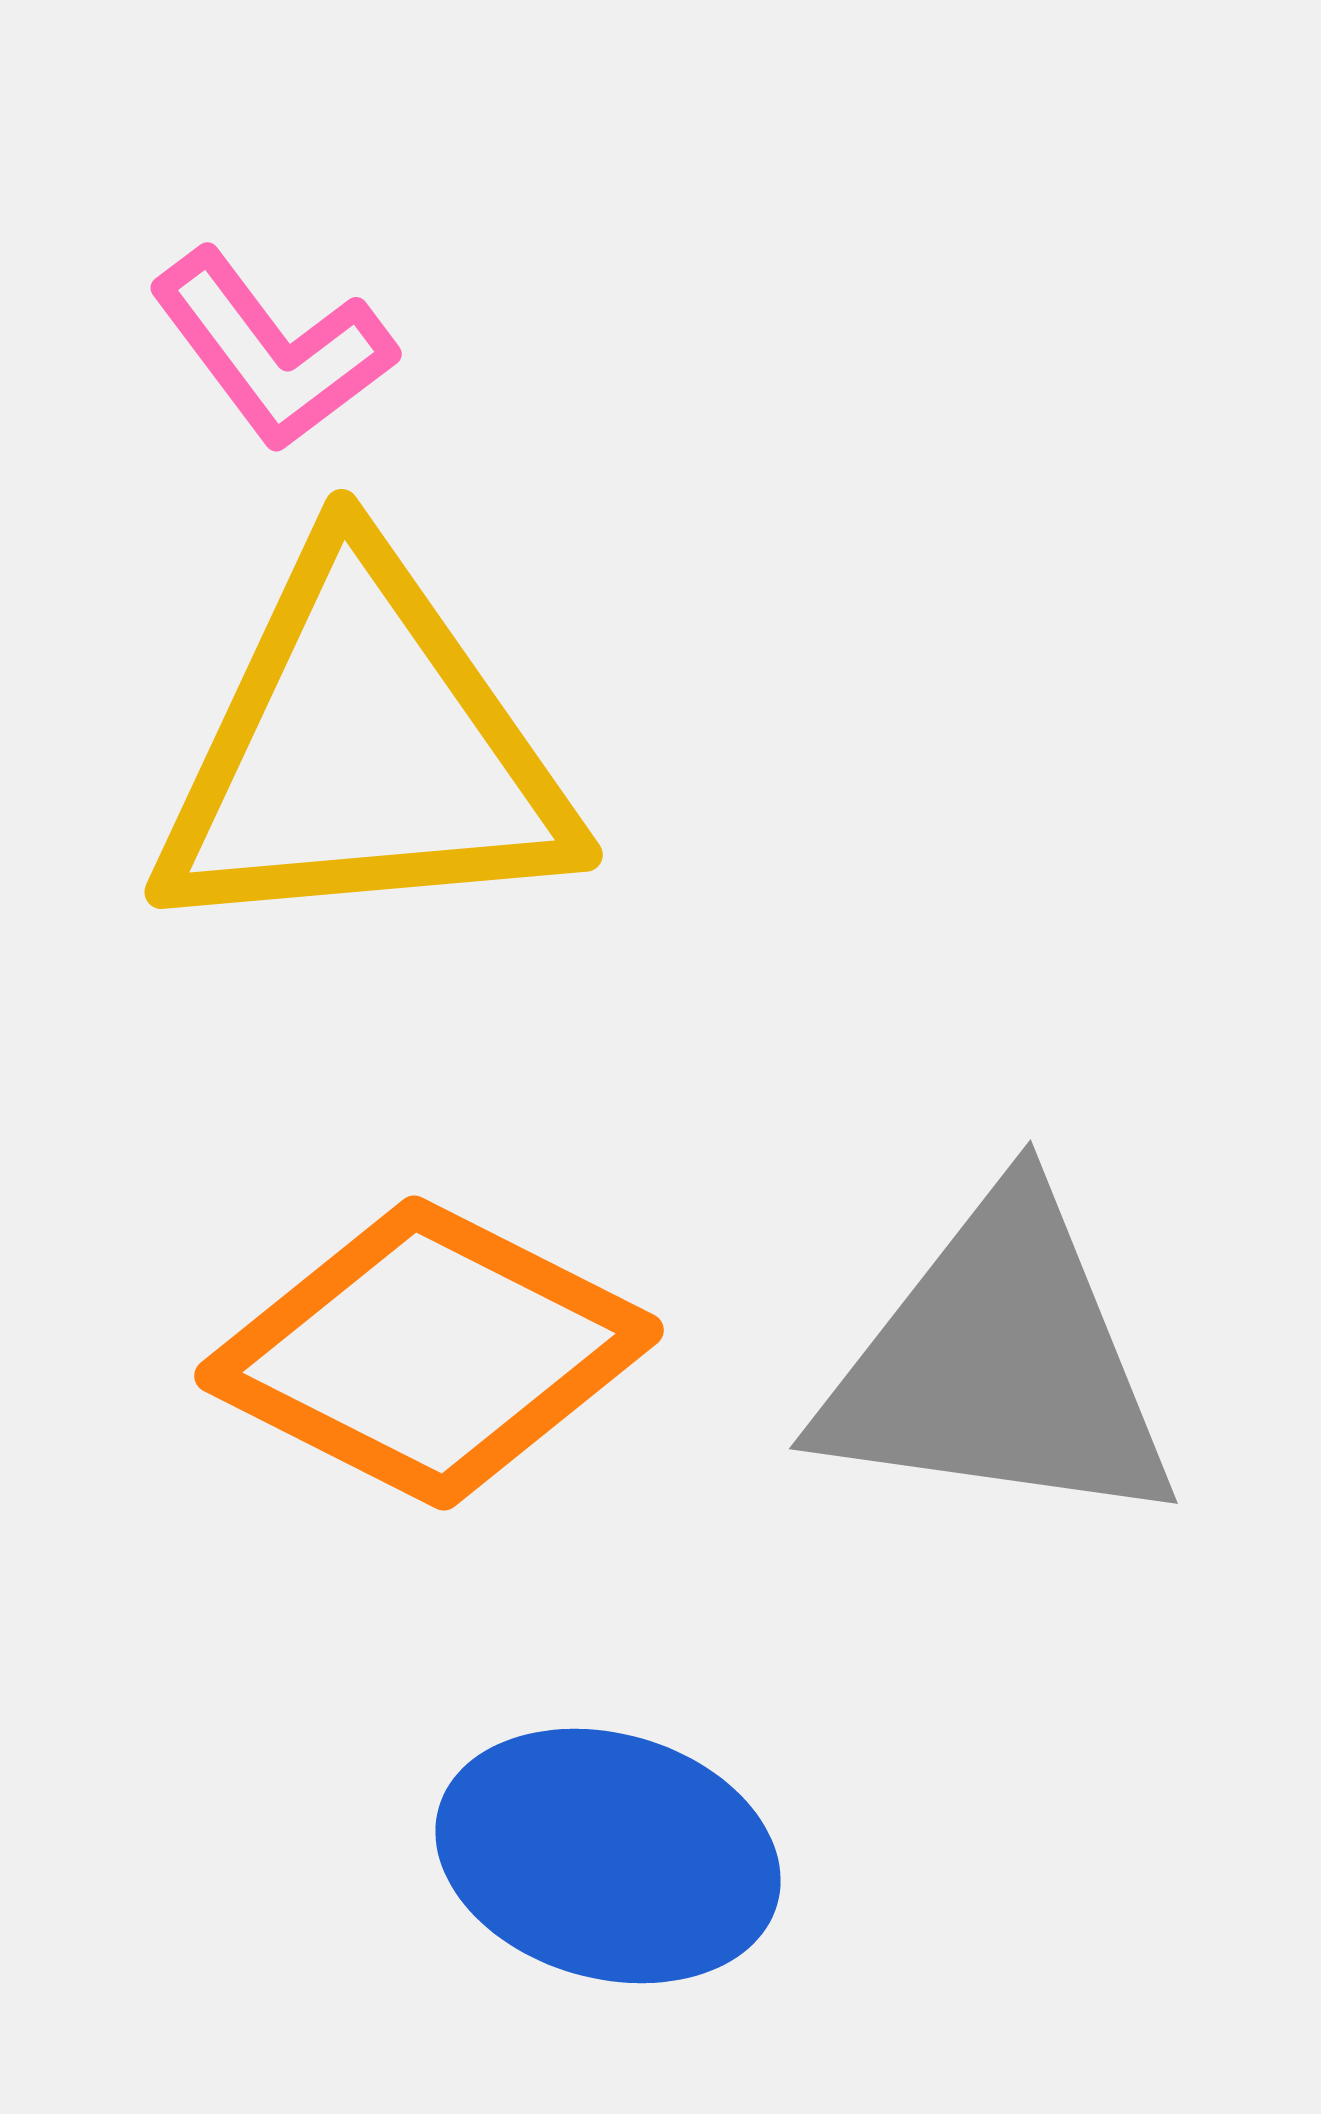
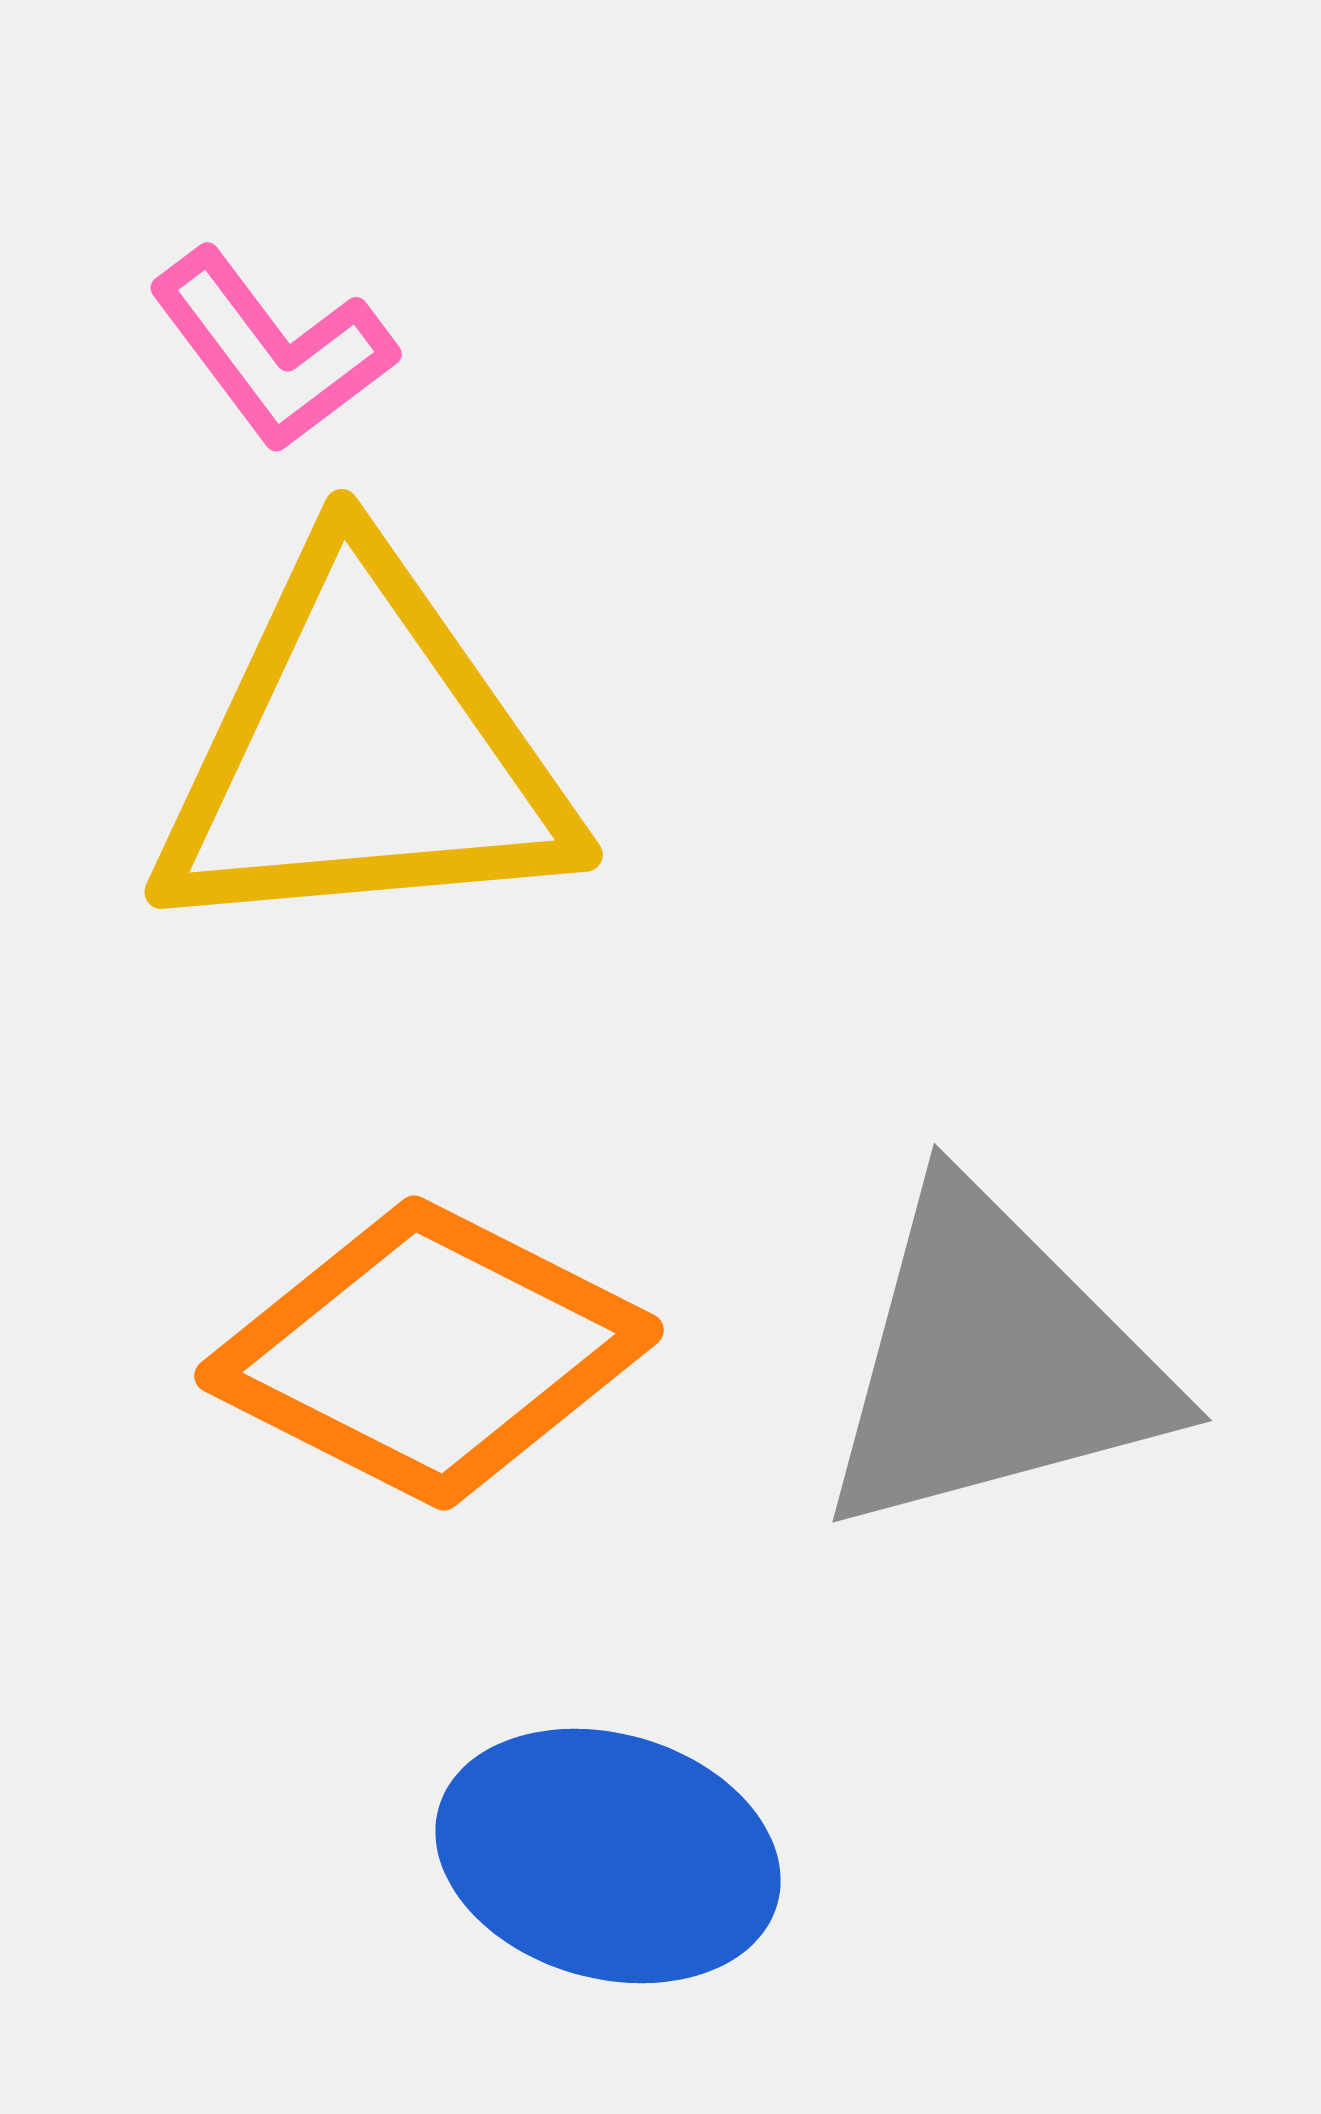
gray triangle: moved 6 px left, 2 px up; rotated 23 degrees counterclockwise
